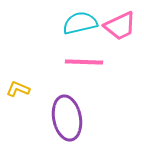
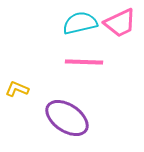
pink trapezoid: moved 3 px up
yellow L-shape: moved 1 px left
purple ellipse: rotated 45 degrees counterclockwise
